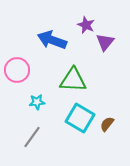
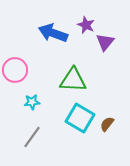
blue arrow: moved 1 px right, 7 px up
pink circle: moved 2 px left
cyan star: moved 5 px left
